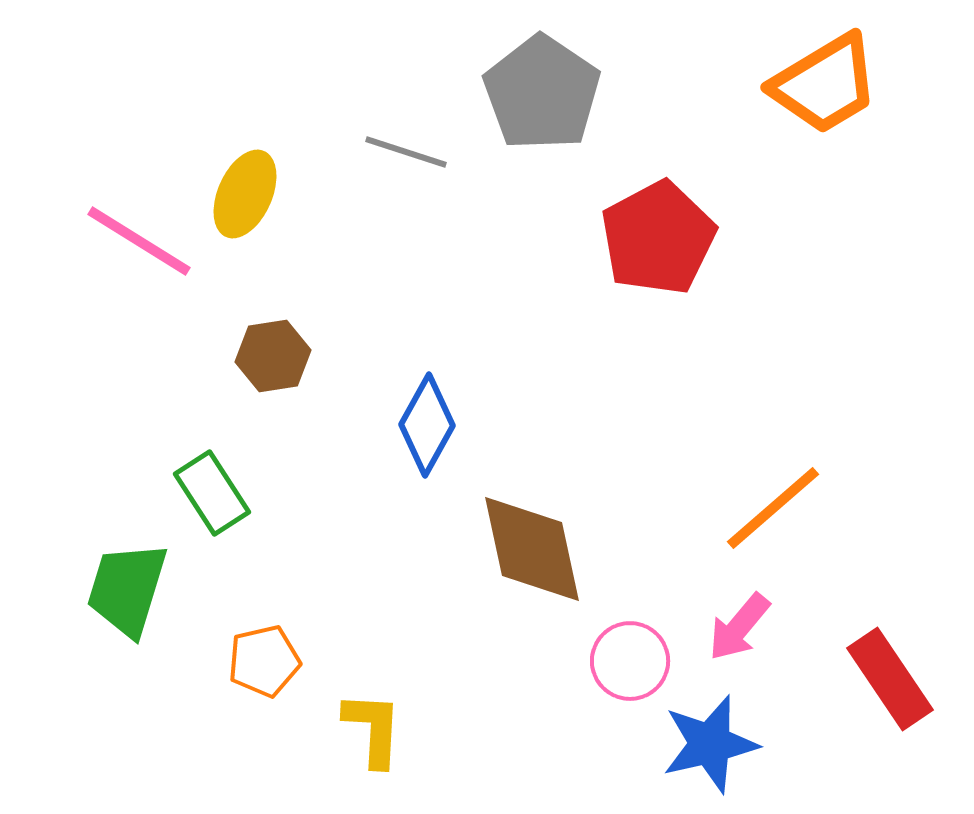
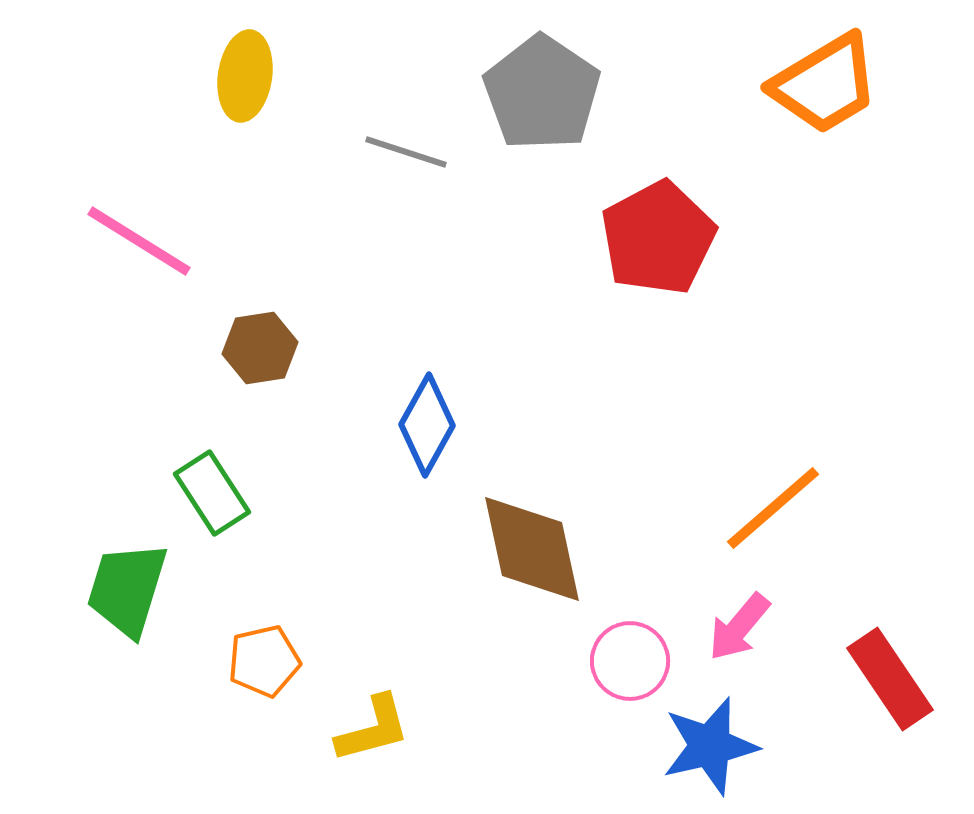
yellow ellipse: moved 118 px up; rotated 16 degrees counterclockwise
brown hexagon: moved 13 px left, 8 px up
yellow L-shape: rotated 72 degrees clockwise
blue star: moved 2 px down
